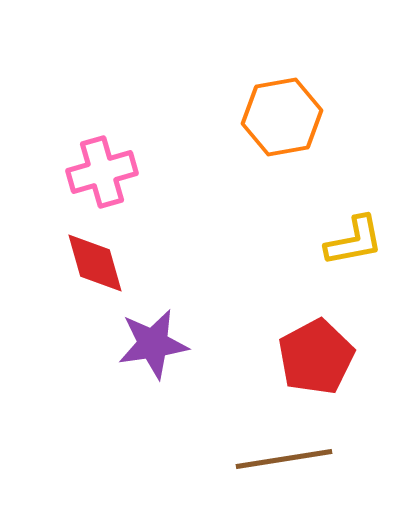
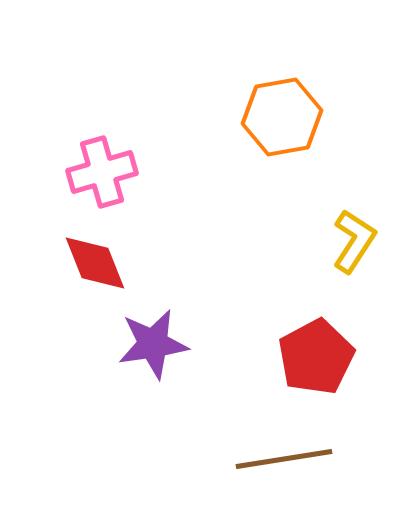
yellow L-shape: rotated 46 degrees counterclockwise
red diamond: rotated 6 degrees counterclockwise
